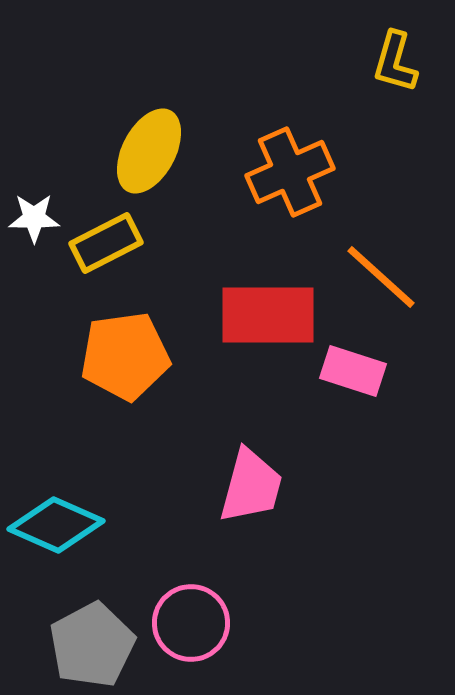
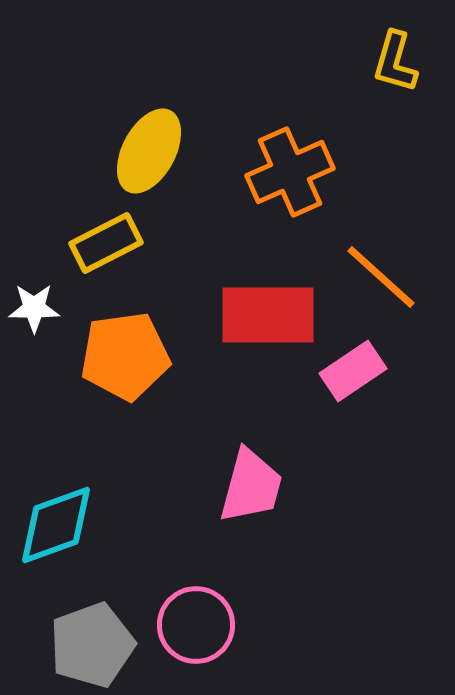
white star: moved 90 px down
pink rectangle: rotated 52 degrees counterclockwise
cyan diamond: rotated 44 degrees counterclockwise
pink circle: moved 5 px right, 2 px down
gray pentagon: rotated 8 degrees clockwise
